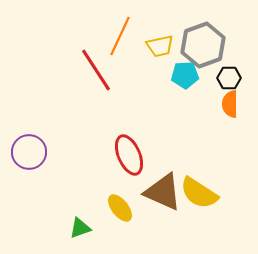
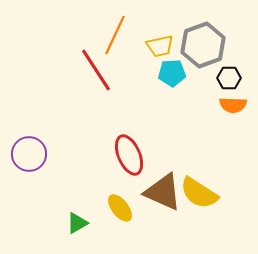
orange line: moved 5 px left, 1 px up
cyan pentagon: moved 13 px left, 2 px up
orange semicircle: moved 3 px right, 1 px down; rotated 88 degrees counterclockwise
purple circle: moved 2 px down
green triangle: moved 3 px left, 5 px up; rotated 10 degrees counterclockwise
